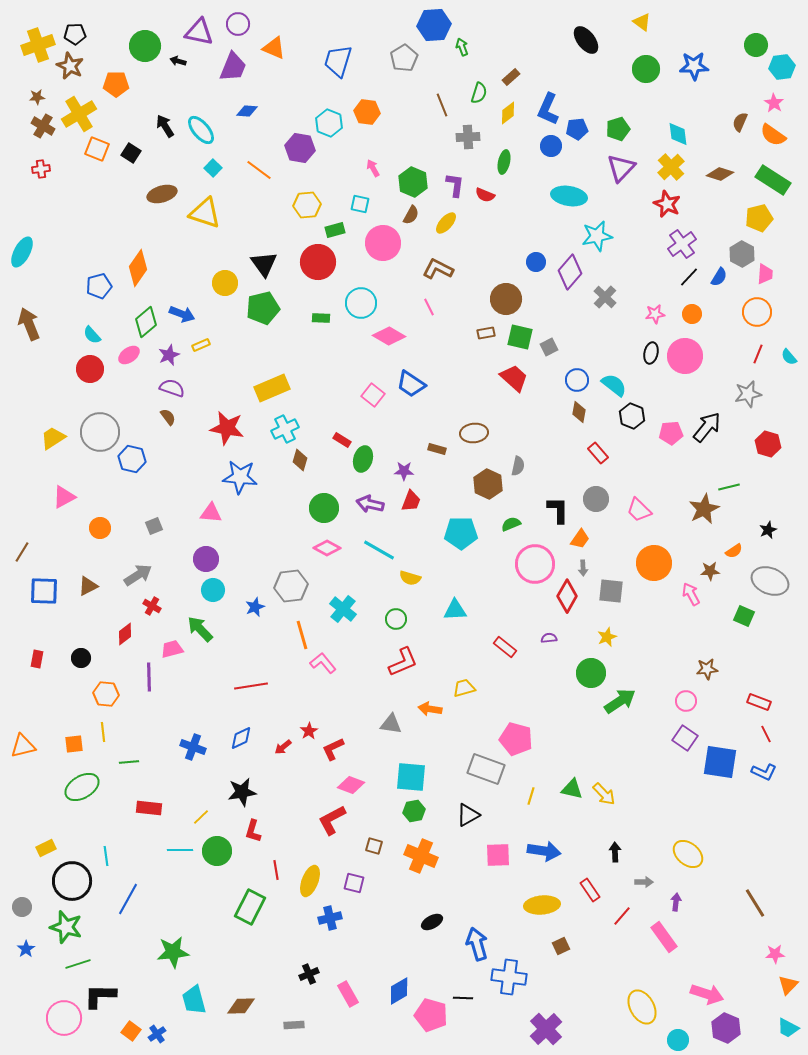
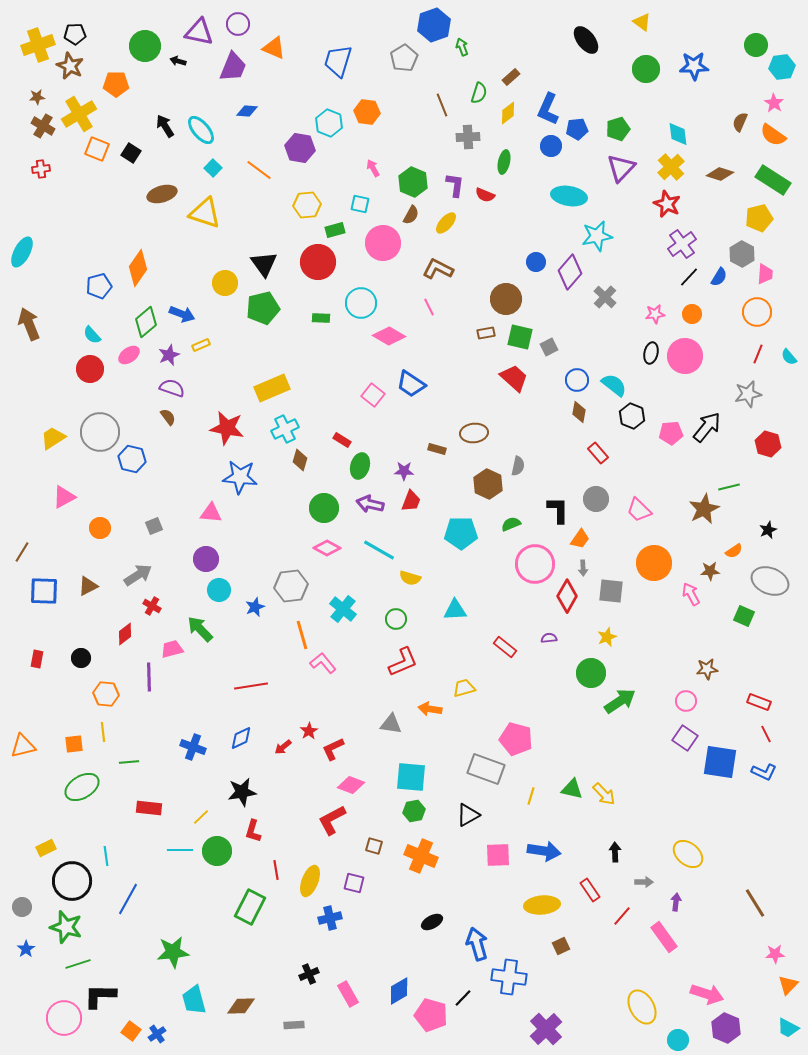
blue hexagon at (434, 25): rotated 16 degrees counterclockwise
green ellipse at (363, 459): moved 3 px left, 7 px down
cyan circle at (213, 590): moved 6 px right
black line at (463, 998): rotated 48 degrees counterclockwise
